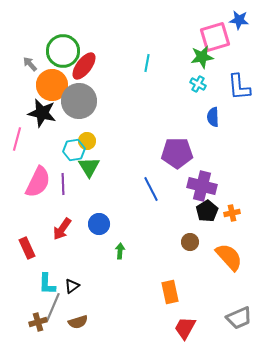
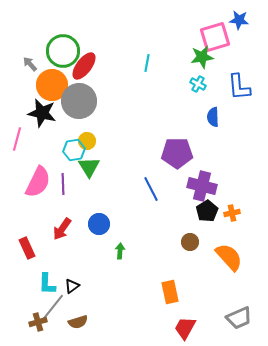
gray line: rotated 16 degrees clockwise
